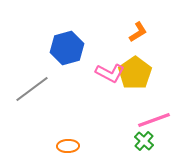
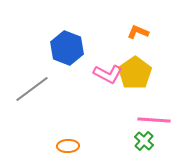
orange L-shape: rotated 125 degrees counterclockwise
blue hexagon: rotated 24 degrees counterclockwise
pink L-shape: moved 2 px left, 1 px down
pink line: rotated 24 degrees clockwise
